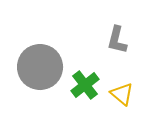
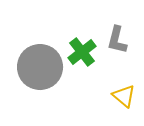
green cross: moved 3 px left, 33 px up
yellow triangle: moved 2 px right, 2 px down
